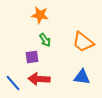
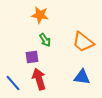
red arrow: rotated 70 degrees clockwise
